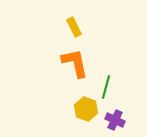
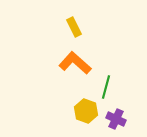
orange L-shape: rotated 36 degrees counterclockwise
yellow hexagon: moved 2 px down
purple cross: moved 1 px right, 1 px up
